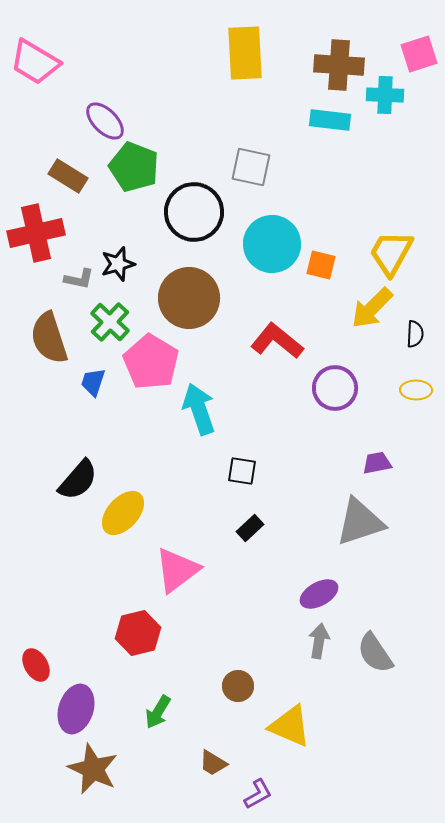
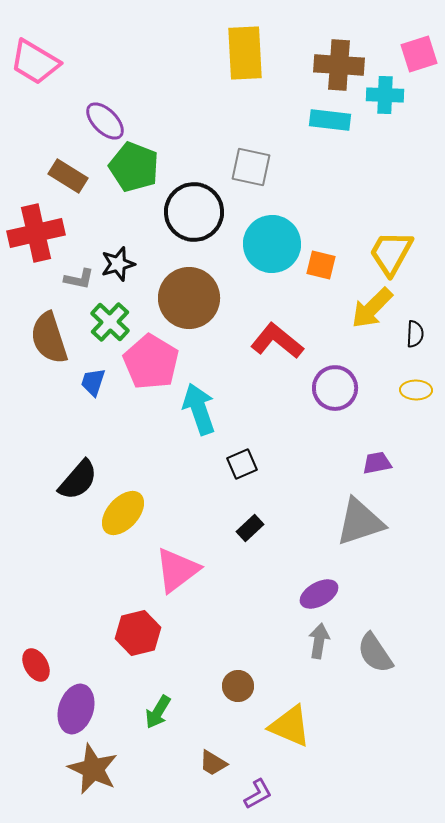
black square at (242, 471): moved 7 px up; rotated 32 degrees counterclockwise
